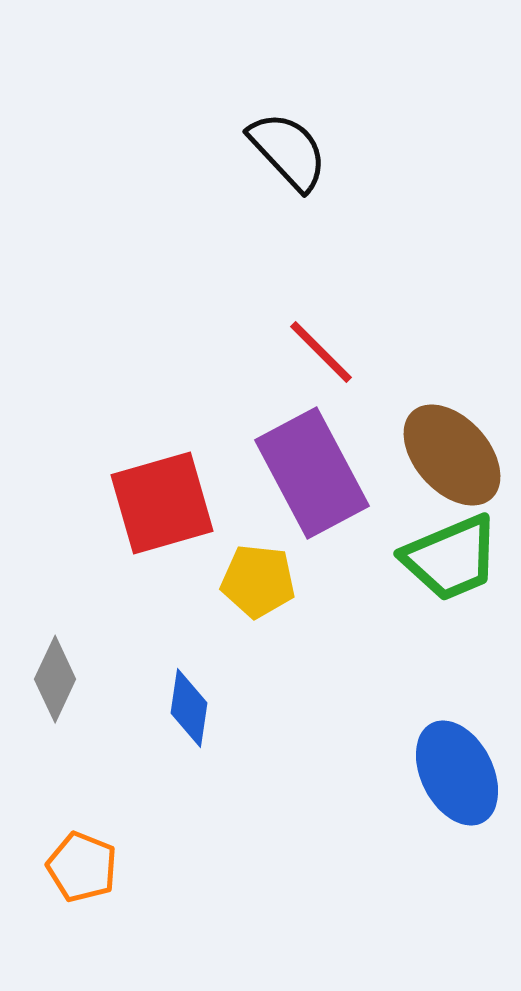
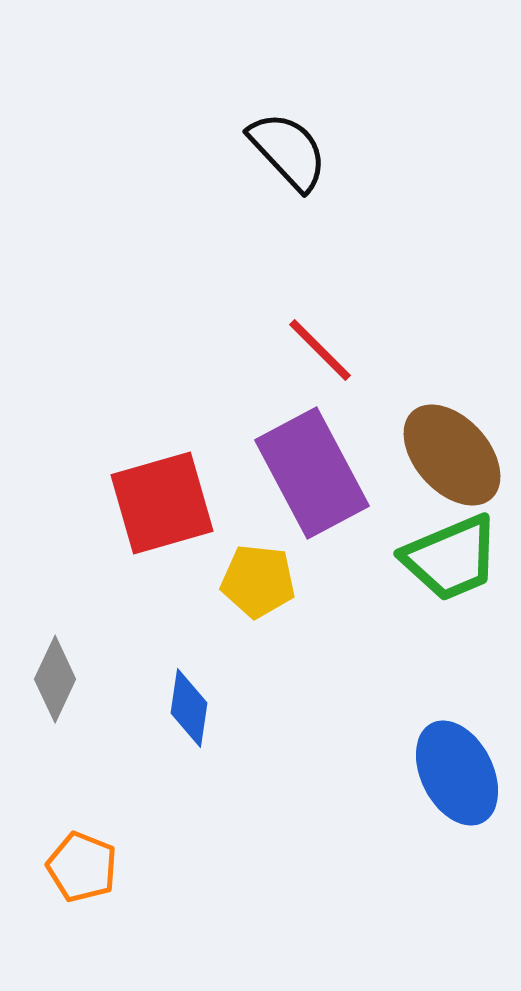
red line: moved 1 px left, 2 px up
